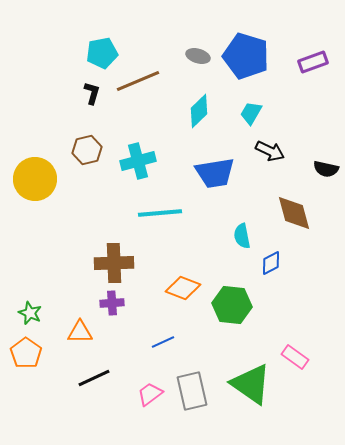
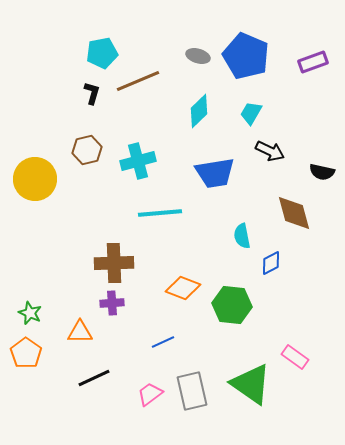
blue pentagon: rotated 6 degrees clockwise
black semicircle: moved 4 px left, 3 px down
